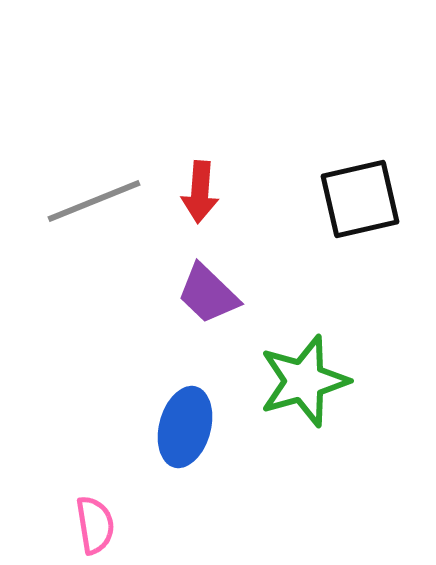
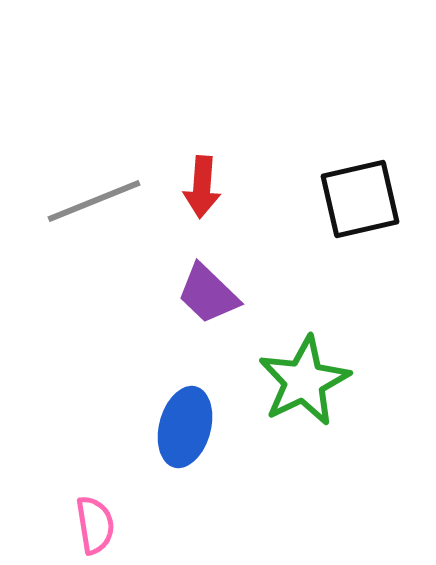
red arrow: moved 2 px right, 5 px up
green star: rotated 10 degrees counterclockwise
